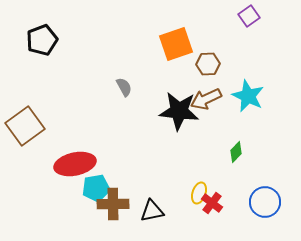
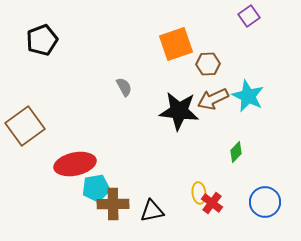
brown arrow: moved 7 px right
yellow ellipse: rotated 25 degrees counterclockwise
